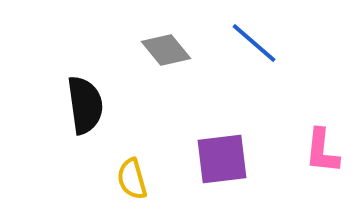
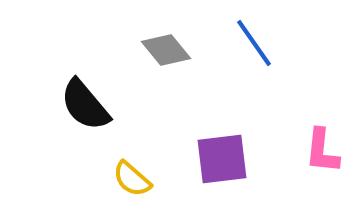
blue line: rotated 14 degrees clockwise
black semicircle: rotated 148 degrees clockwise
yellow semicircle: rotated 33 degrees counterclockwise
